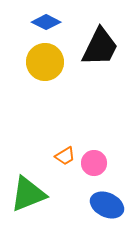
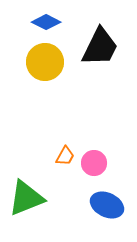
orange trapezoid: rotated 30 degrees counterclockwise
green triangle: moved 2 px left, 4 px down
